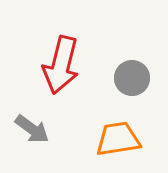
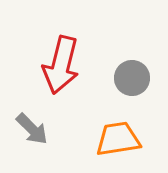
gray arrow: rotated 9 degrees clockwise
